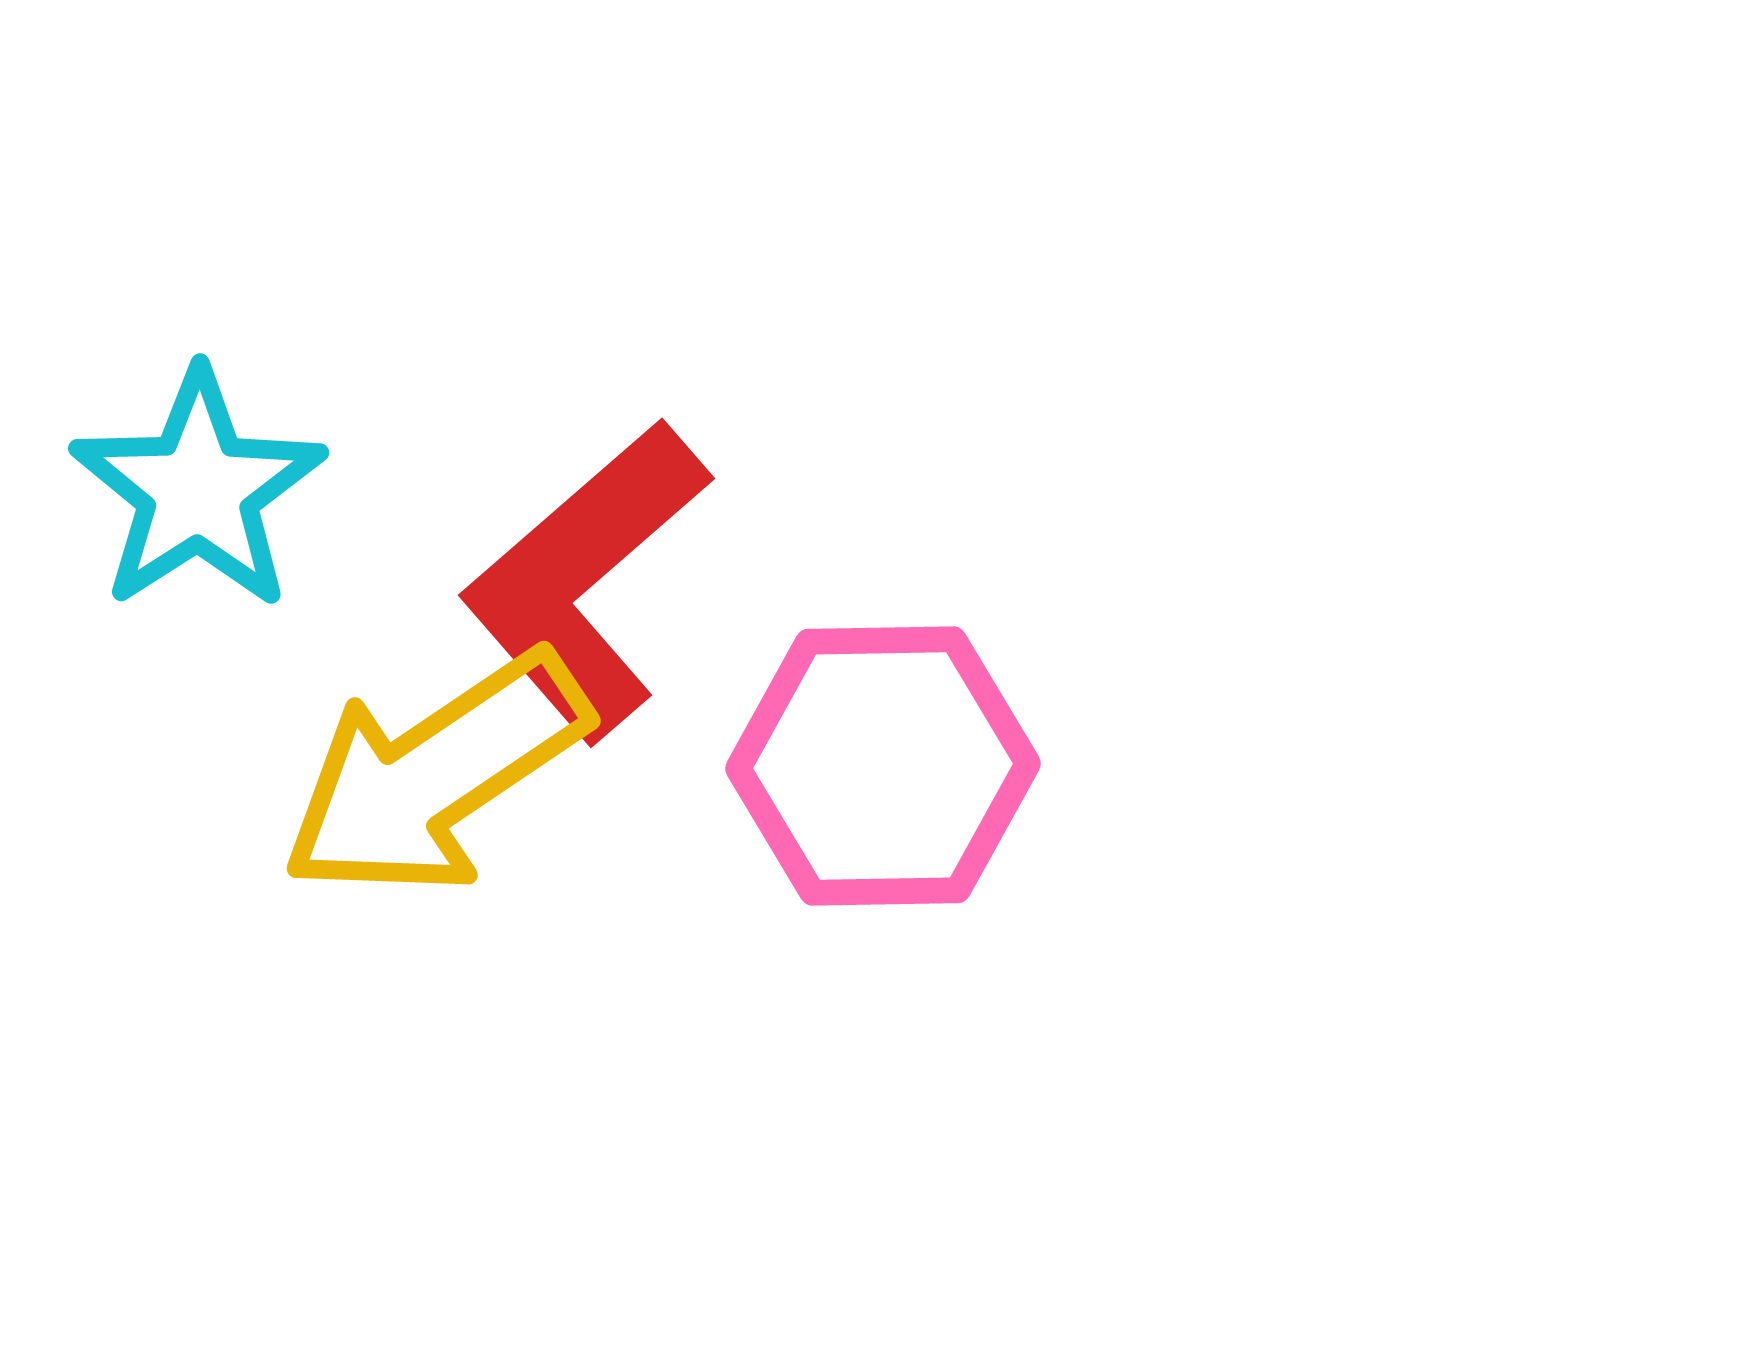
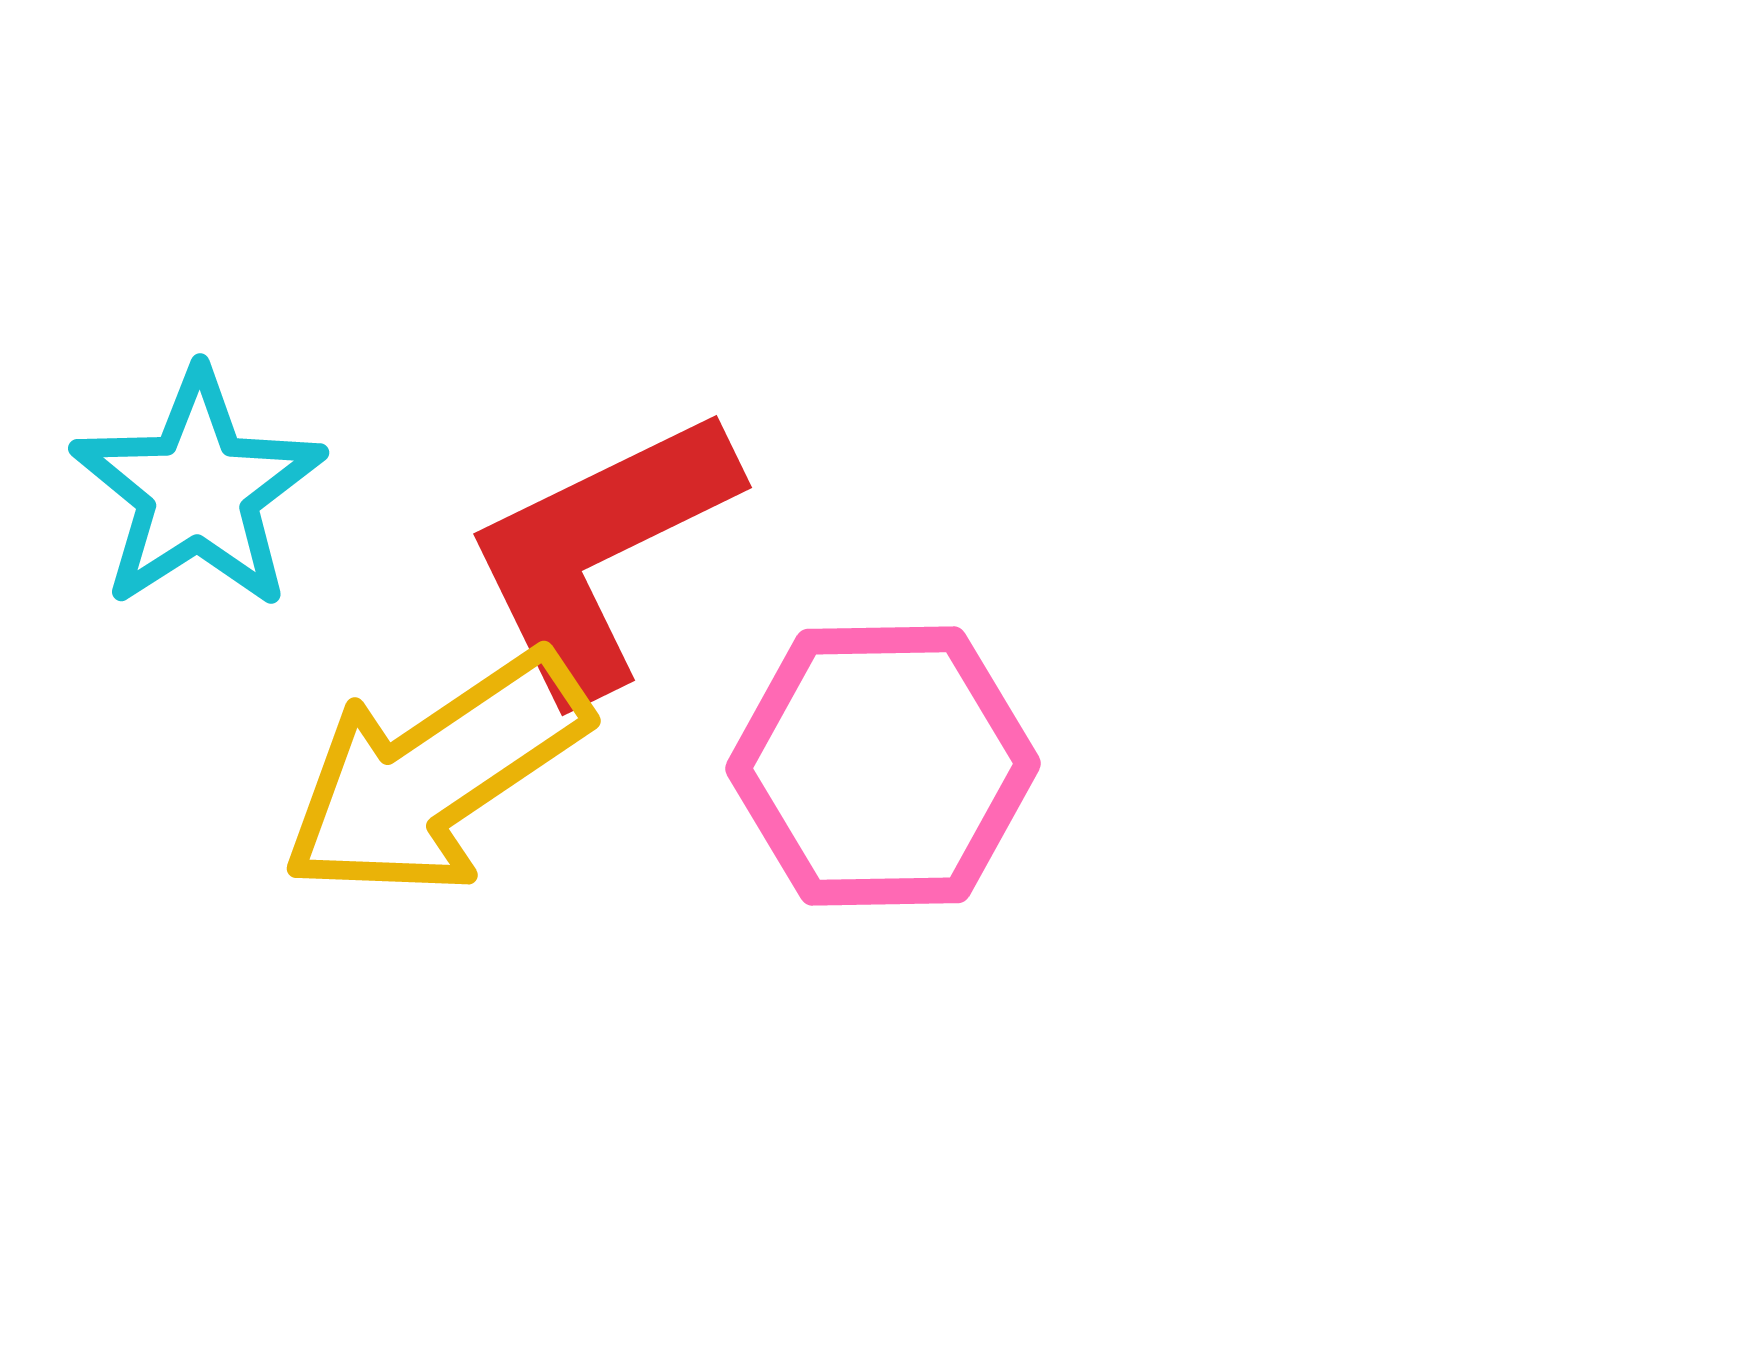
red L-shape: moved 15 px right, 28 px up; rotated 15 degrees clockwise
